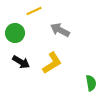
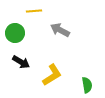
yellow line: rotated 21 degrees clockwise
yellow L-shape: moved 12 px down
green semicircle: moved 4 px left, 2 px down
